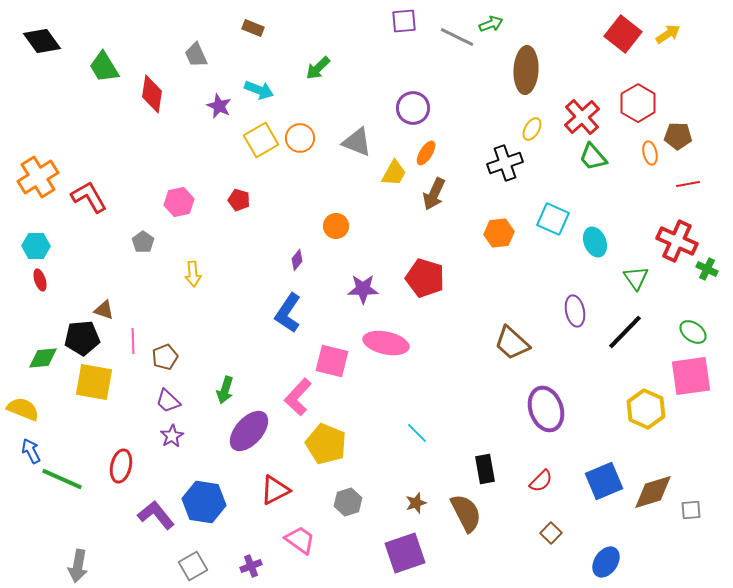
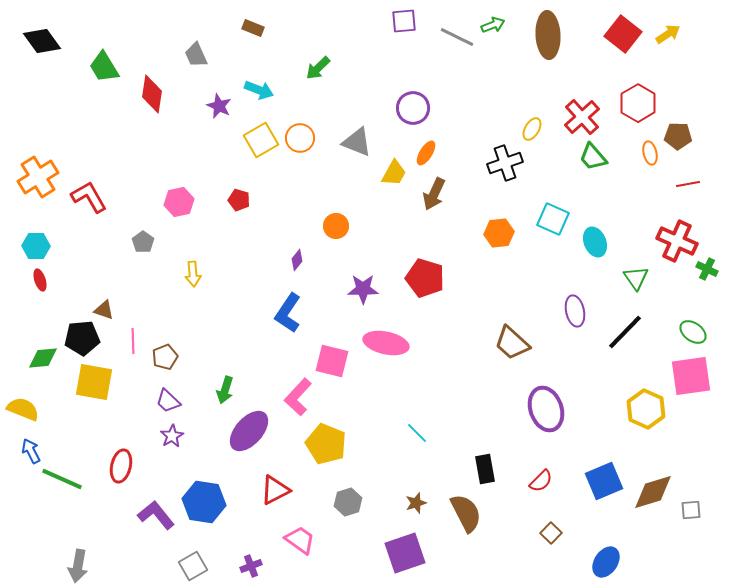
green arrow at (491, 24): moved 2 px right, 1 px down
brown ellipse at (526, 70): moved 22 px right, 35 px up; rotated 6 degrees counterclockwise
